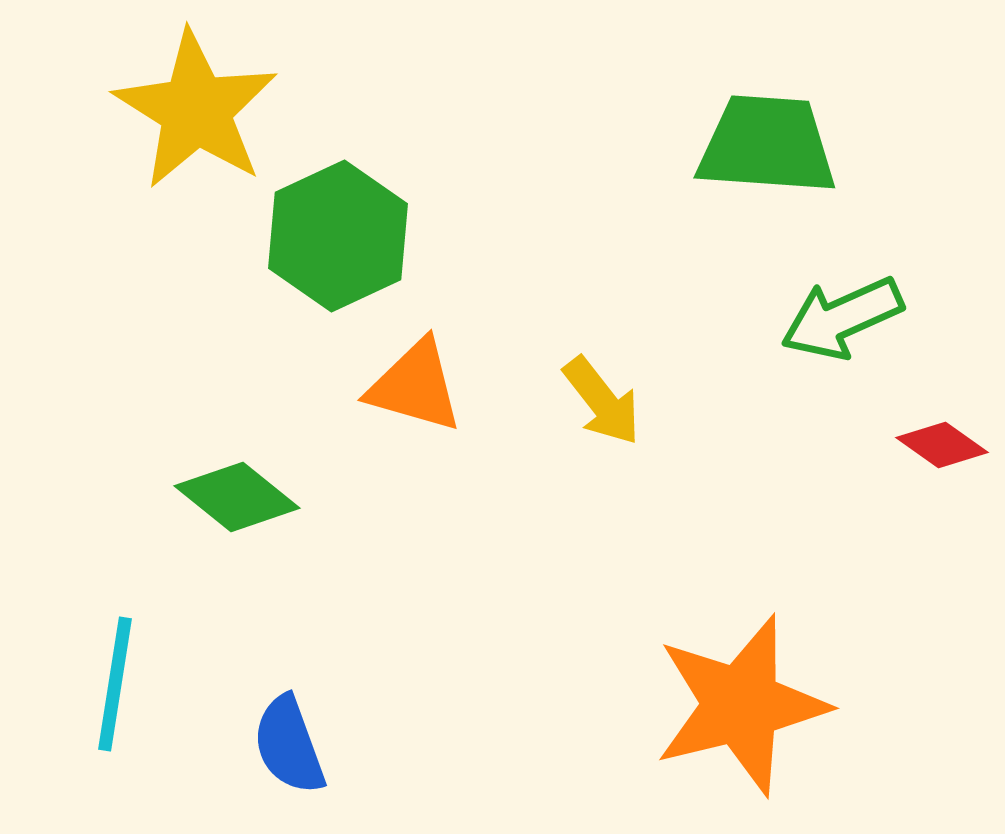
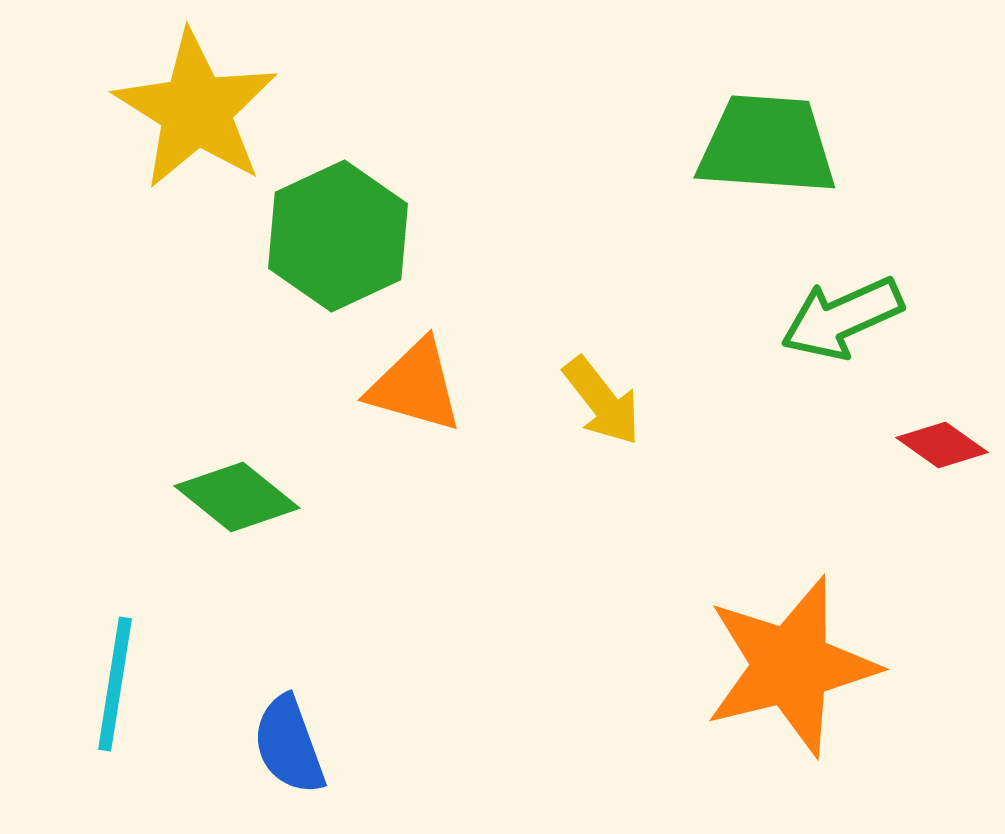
orange star: moved 50 px right, 39 px up
